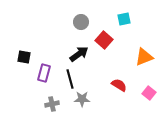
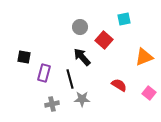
gray circle: moved 1 px left, 5 px down
black arrow: moved 3 px right, 3 px down; rotated 96 degrees counterclockwise
